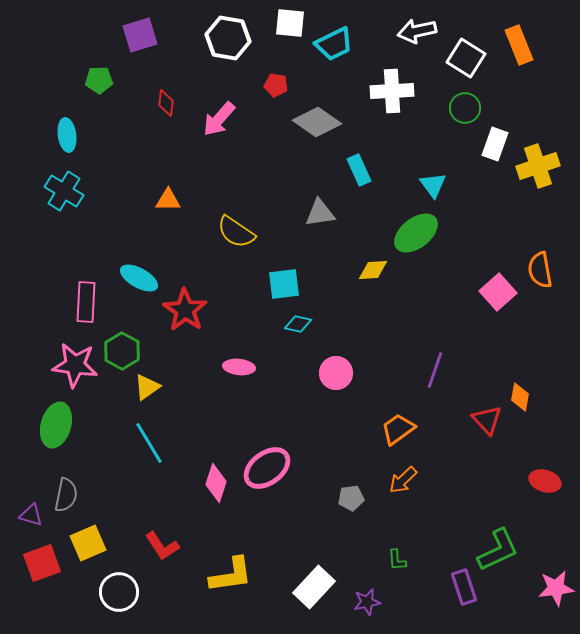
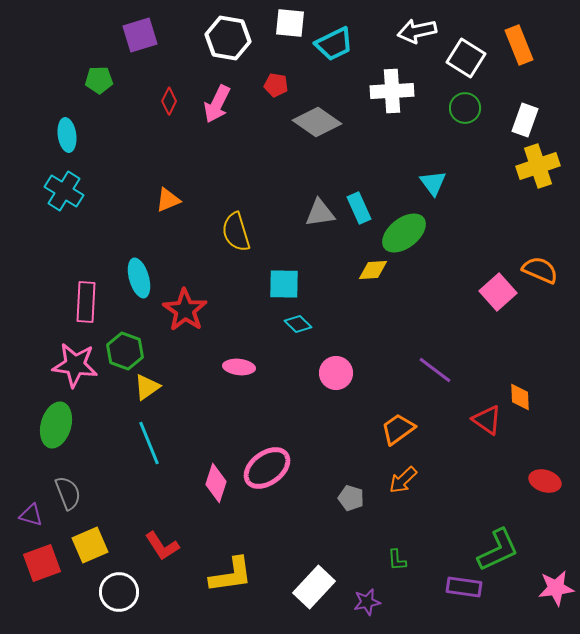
red diamond at (166, 103): moved 3 px right, 2 px up; rotated 20 degrees clockwise
pink arrow at (219, 119): moved 2 px left, 15 px up; rotated 15 degrees counterclockwise
white rectangle at (495, 144): moved 30 px right, 24 px up
cyan rectangle at (359, 170): moved 38 px down
cyan triangle at (433, 185): moved 2 px up
orange triangle at (168, 200): rotated 24 degrees counterclockwise
yellow semicircle at (236, 232): rotated 39 degrees clockwise
green ellipse at (416, 233): moved 12 px left
orange semicircle at (540, 270): rotated 123 degrees clockwise
cyan ellipse at (139, 278): rotated 45 degrees clockwise
cyan square at (284, 284): rotated 8 degrees clockwise
cyan diamond at (298, 324): rotated 32 degrees clockwise
green hexagon at (122, 351): moved 3 px right; rotated 9 degrees counterclockwise
purple line at (435, 370): rotated 72 degrees counterclockwise
orange diamond at (520, 397): rotated 12 degrees counterclockwise
red triangle at (487, 420): rotated 12 degrees counterclockwise
cyan line at (149, 443): rotated 9 degrees clockwise
gray semicircle at (66, 495): moved 2 px right, 2 px up; rotated 32 degrees counterclockwise
gray pentagon at (351, 498): rotated 25 degrees clockwise
yellow square at (88, 543): moved 2 px right, 2 px down
purple rectangle at (464, 587): rotated 64 degrees counterclockwise
